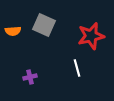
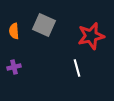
orange semicircle: moved 1 px right; rotated 91 degrees clockwise
purple cross: moved 16 px left, 10 px up
